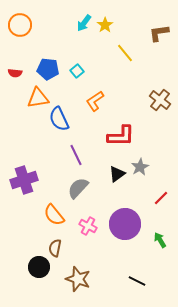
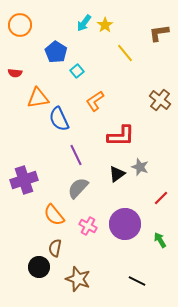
blue pentagon: moved 8 px right, 17 px up; rotated 25 degrees clockwise
gray star: rotated 24 degrees counterclockwise
